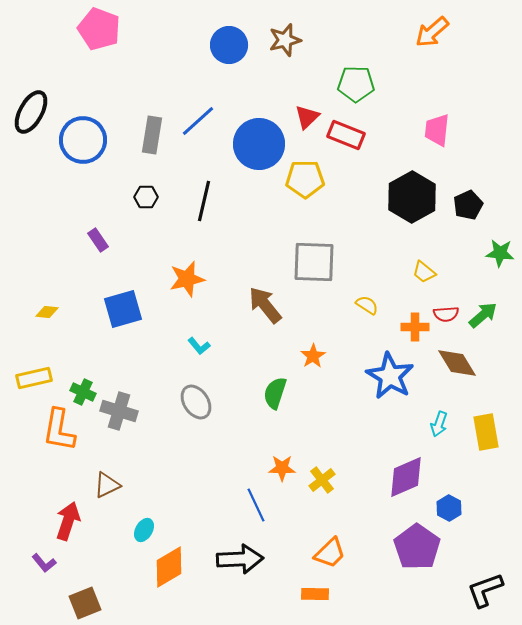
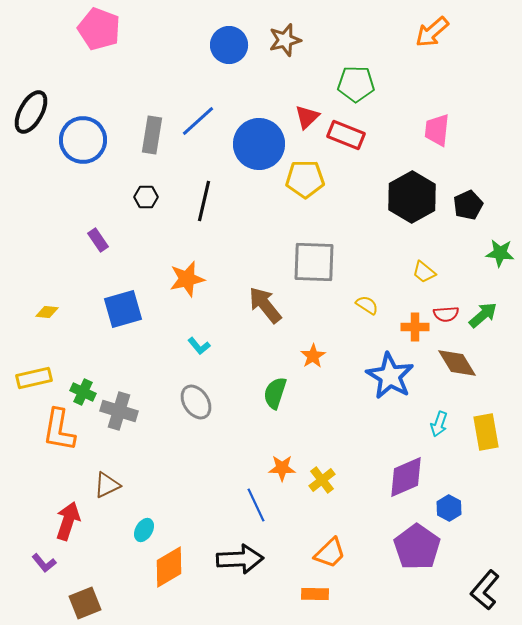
black L-shape at (485, 590): rotated 30 degrees counterclockwise
